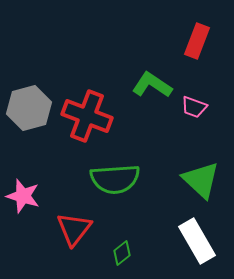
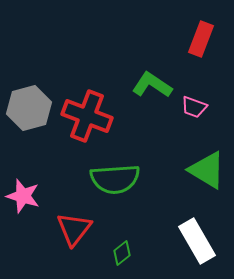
red rectangle: moved 4 px right, 2 px up
green triangle: moved 6 px right, 10 px up; rotated 12 degrees counterclockwise
